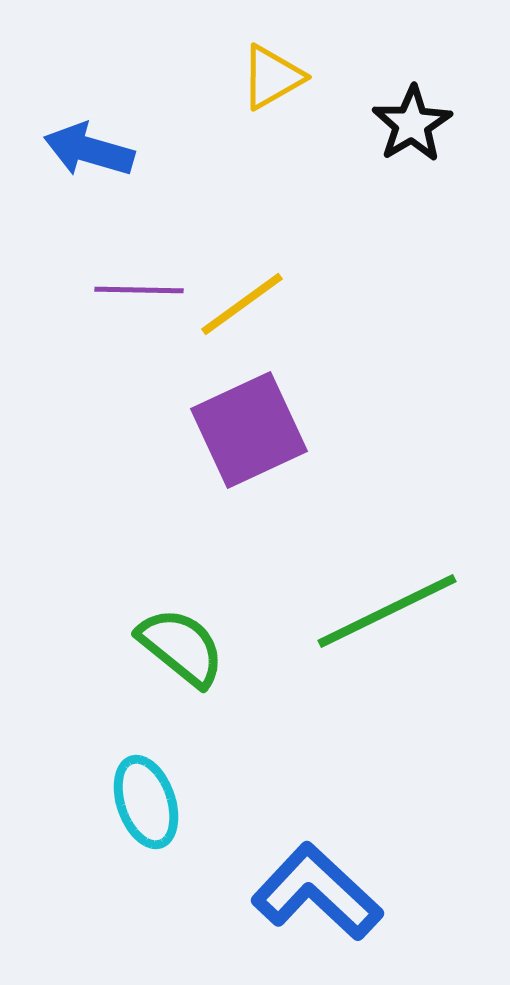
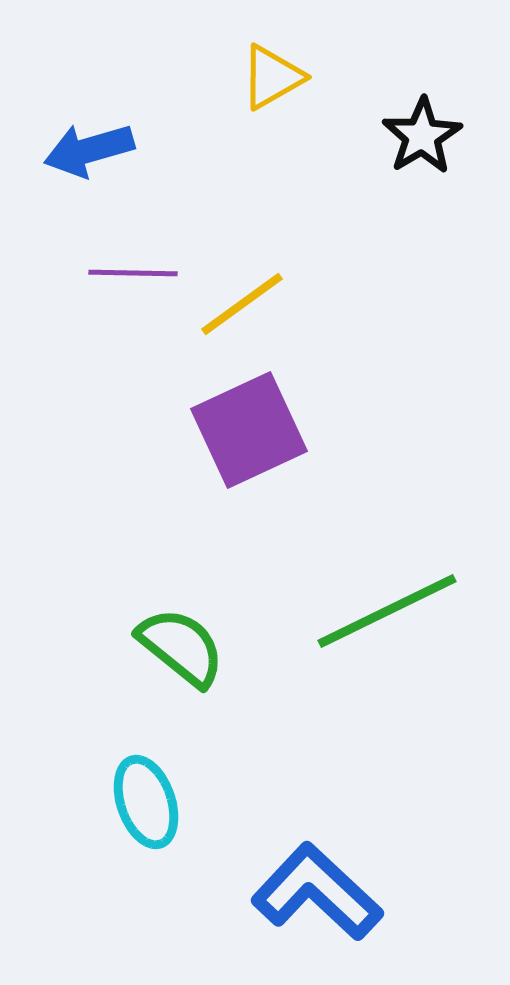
black star: moved 10 px right, 12 px down
blue arrow: rotated 32 degrees counterclockwise
purple line: moved 6 px left, 17 px up
